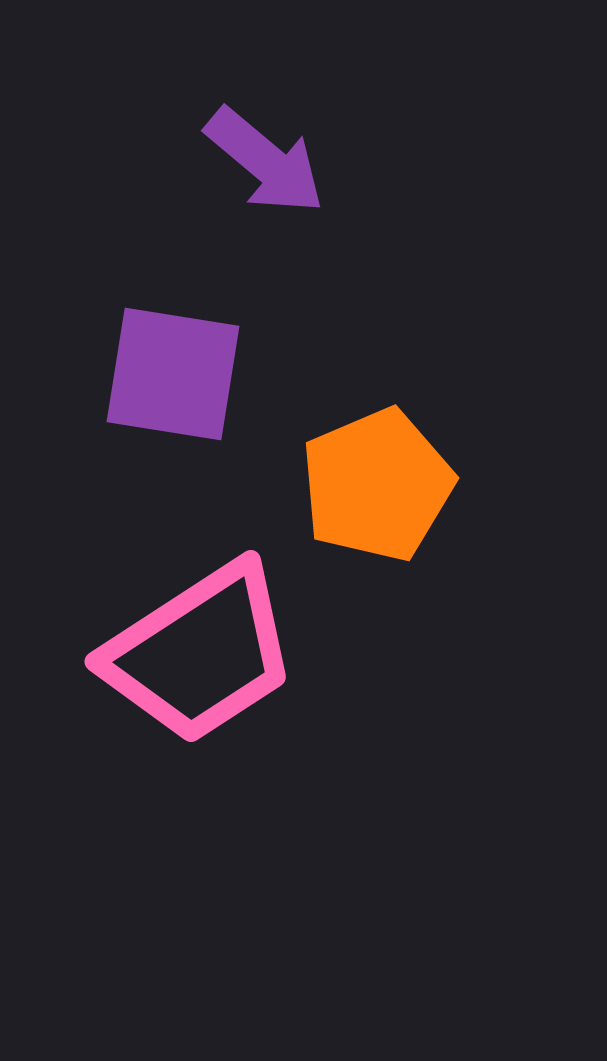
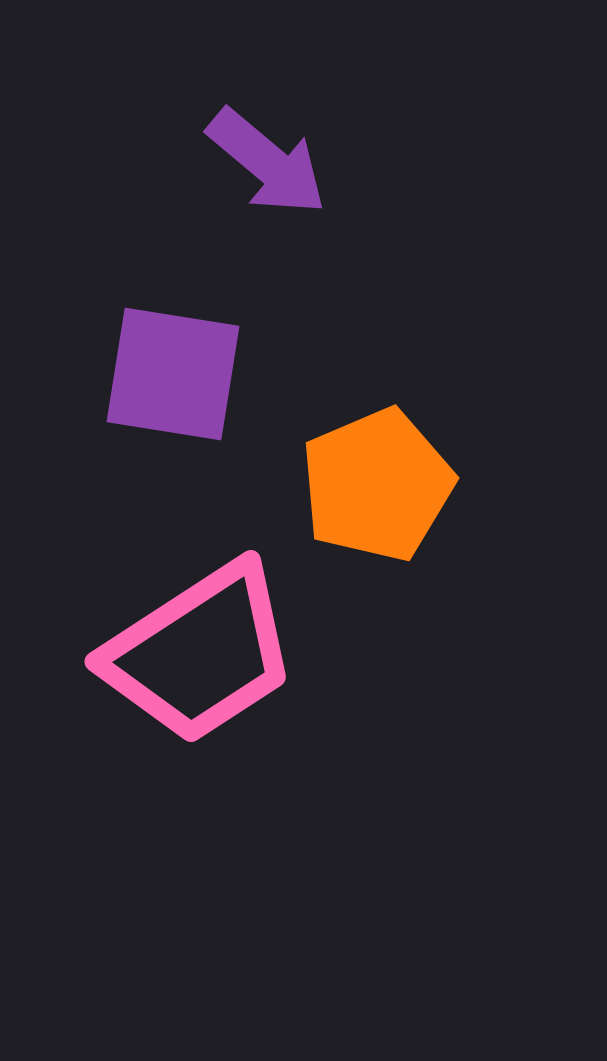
purple arrow: moved 2 px right, 1 px down
